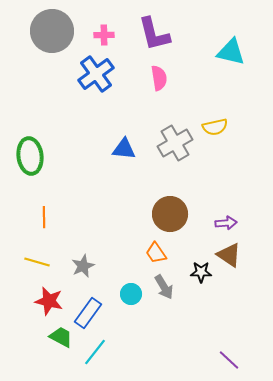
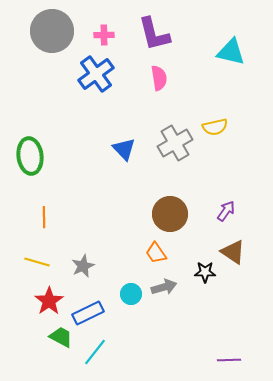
blue triangle: rotated 40 degrees clockwise
purple arrow: moved 12 px up; rotated 50 degrees counterclockwise
brown triangle: moved 4 px right, 3 px up
black star: moved 4 px right
gray arrow: rotated 75 degrees counterclockwise
red star: rotated 24 degrees clockwise
blue rectangle: rotated 28 degrees clockwise
purple line: rotated 45 degrees counterclockwise
